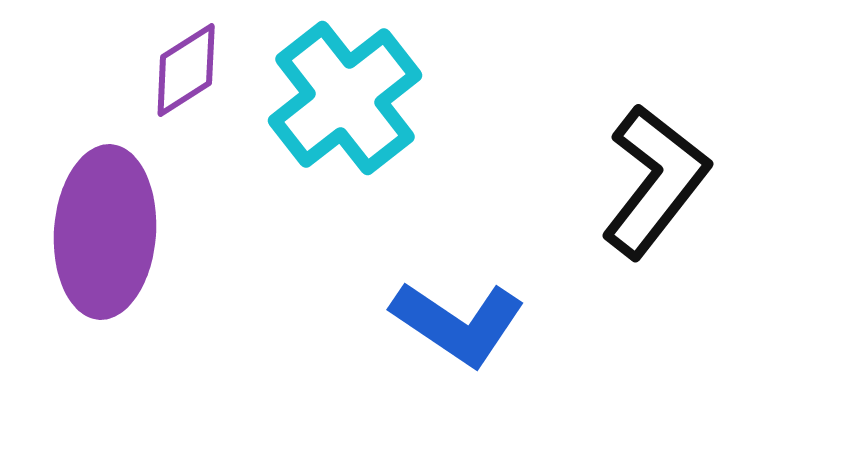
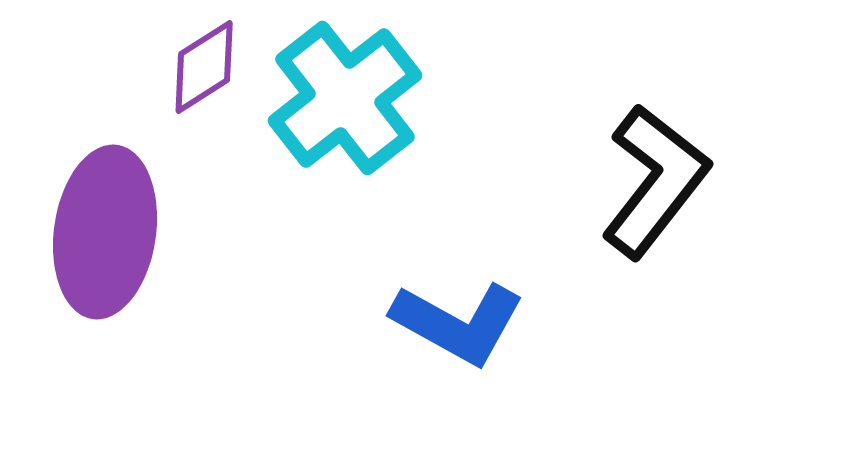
purple diamond: moved 18 px right, 3 px up
purple ellipse: rotated 4 degrees clockwise
blue L-shape: rotated 5 degrees counterclockwise
